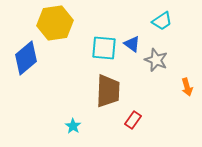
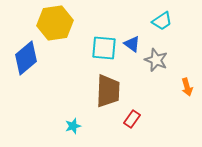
red rectangle: moved 1 px left, 1 px up
cyan star: rotated 21 degrees clockwise
